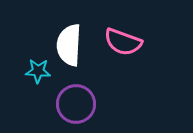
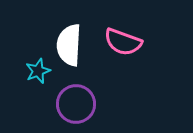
cyan star: rotated 25 degrees counterclockwise
